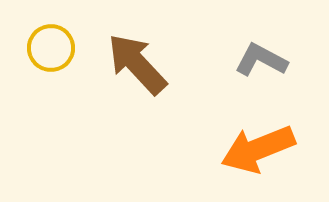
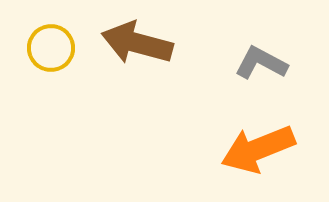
gray L-shape: moved 3 px down
brown arrow: moved 21 px up; rotated 32 degrees counterclockwise
